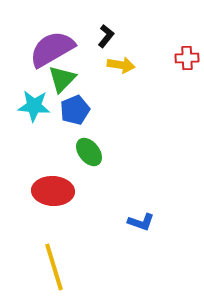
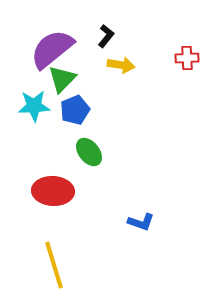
purple semicircle: rotated 9 degrees counterclockwise
cyan star: rotated 8 degrees counterclockwise
yellow line: moved 2 px up
